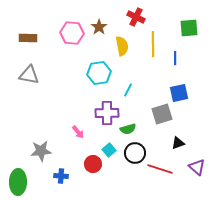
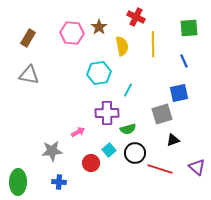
brown rectangle: rotated 60 degrees counterclockwise
blue line: moved 9 px right, 3 px down; rotated 24 degrees counterclockwise
pink arrow: rotated 80 degrees counterclockwise
black triangle: moved 5 px left, 3 px up
gray star: moved 11 px right
red circle: moved 2 px left, 1 px up
blue cross: moved 2 px left, 6 px down
